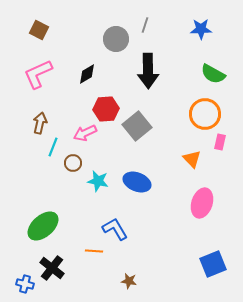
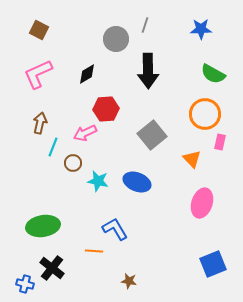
gray square: moved 15 px right, 9 px down
green ellipse: rotated 32 degrees clockwise
